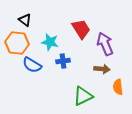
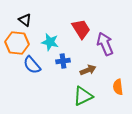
blue semicircle: rotated 18 degrees clockwise
brown arrow: moved 14 px left, 1 px down; rotated 28 degrees counterclockwise
